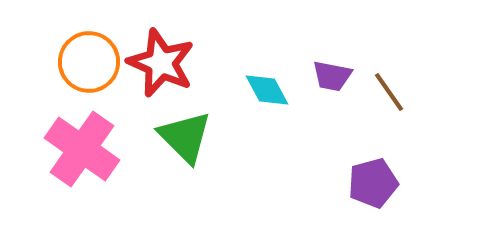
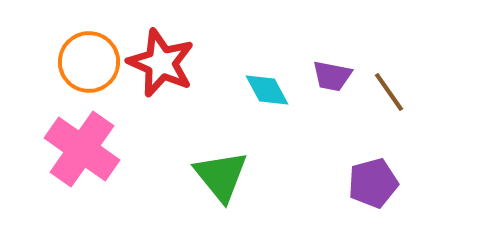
green triangle: moved 36 px right, 39 px down; rotated 6 degrees clockwise
